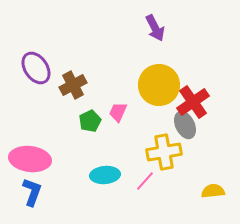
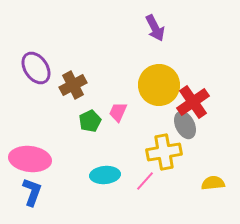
yellow semicircle: moved 8 px up
